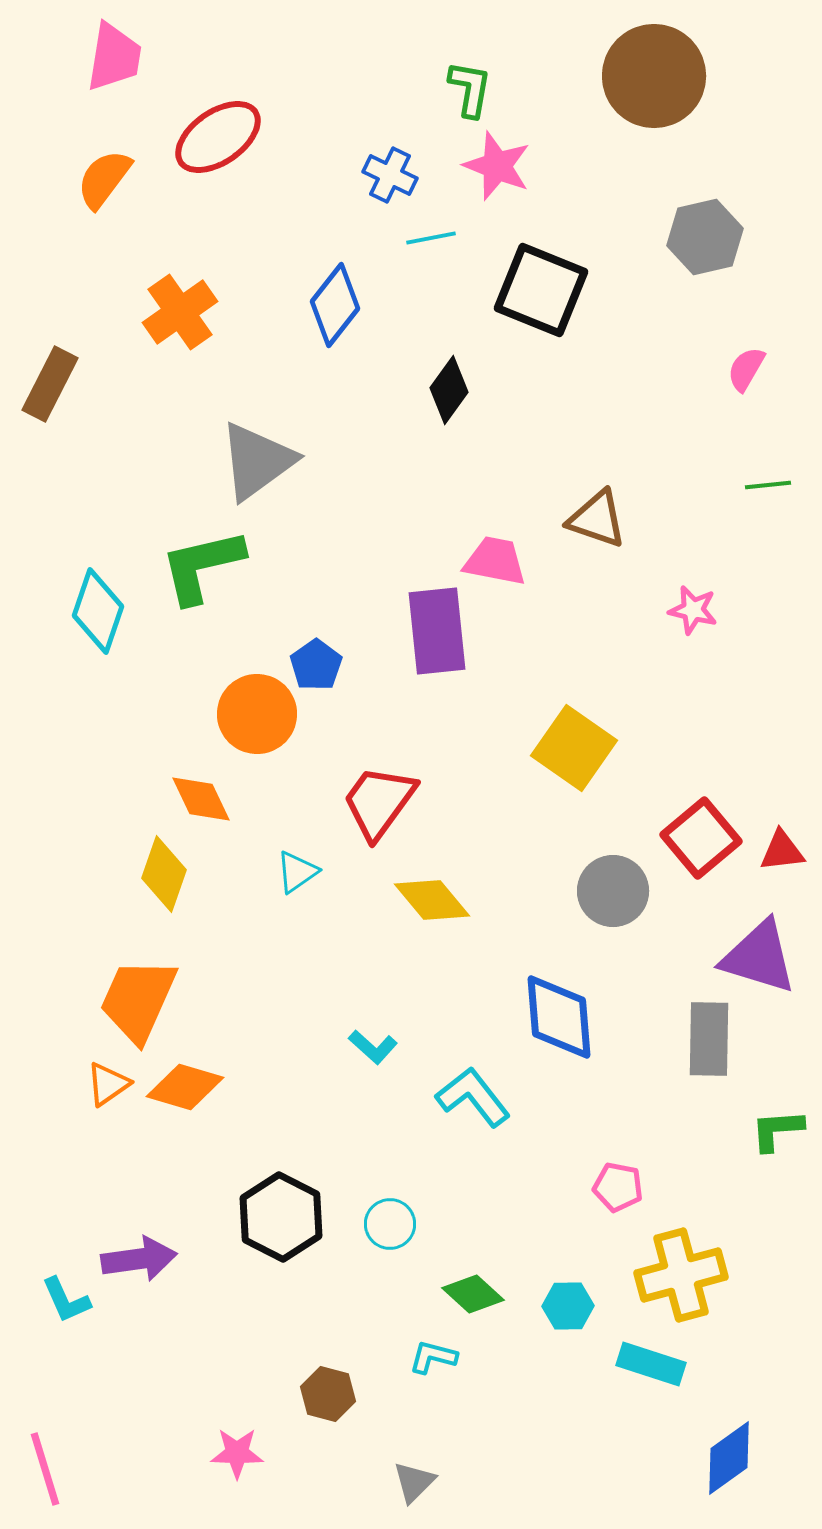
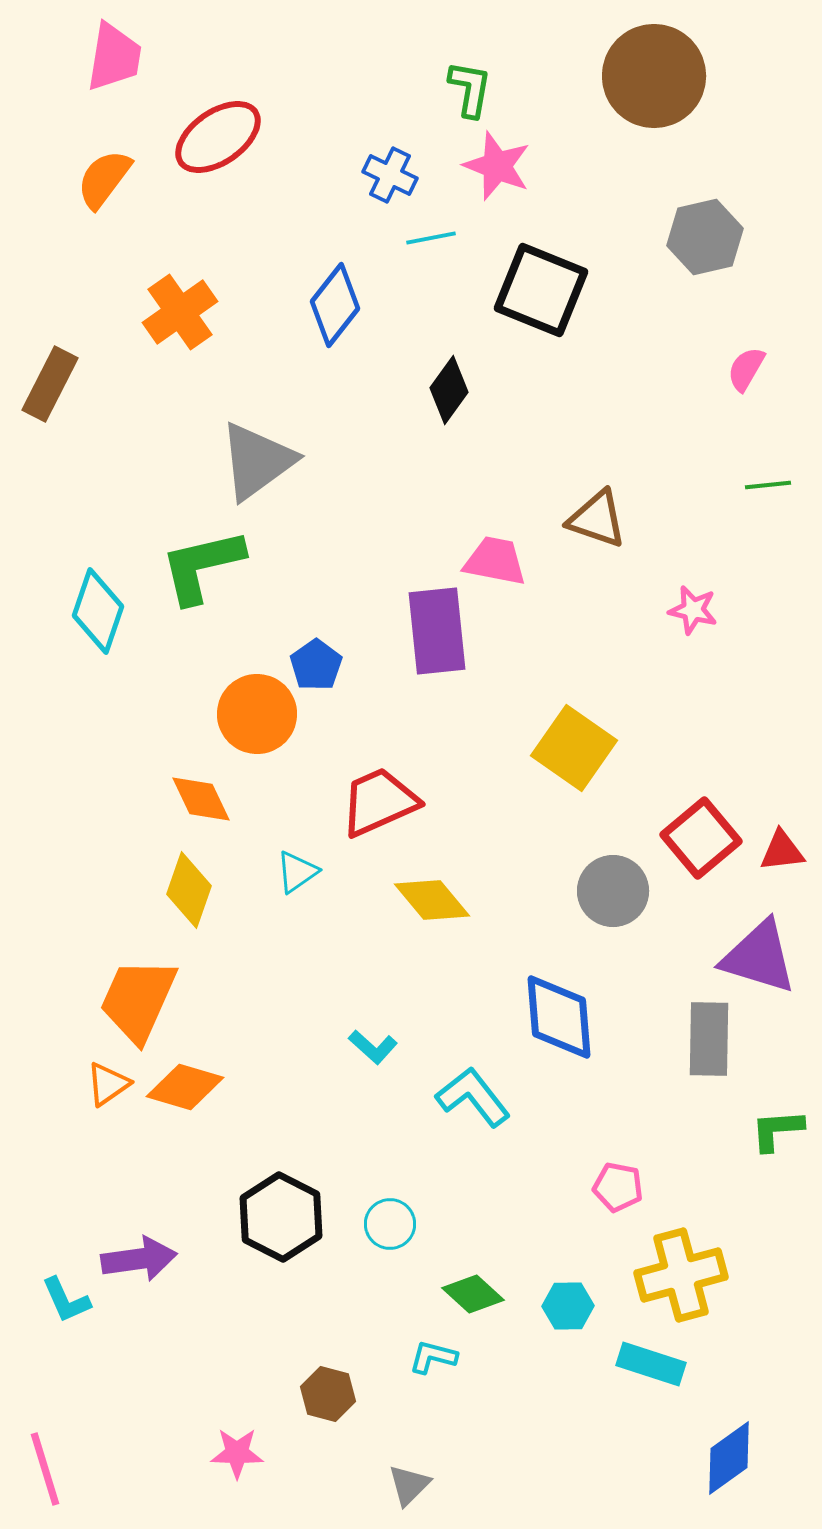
red trapezoid at (379, 802): rotated 30 degrees clockwise
yellow diamond at (164, 874): moved 25 px right, 16 px down
gray triangle at (414, 1482): moved 5 px left, 3 px down
